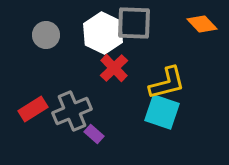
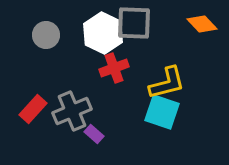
red cross: rotated 24 degrees clockwise
red rectangle: rotated 16 degrees counterclockwise
